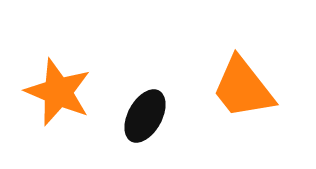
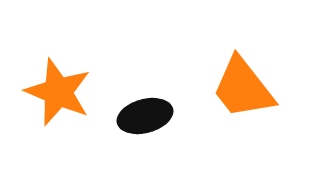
black ellipse: rotated 46 degrees clockwise
